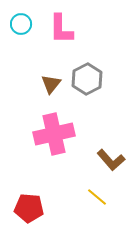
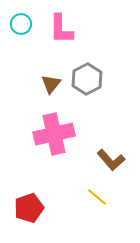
red pentagon: rotated 24 degrees counterclockwise
